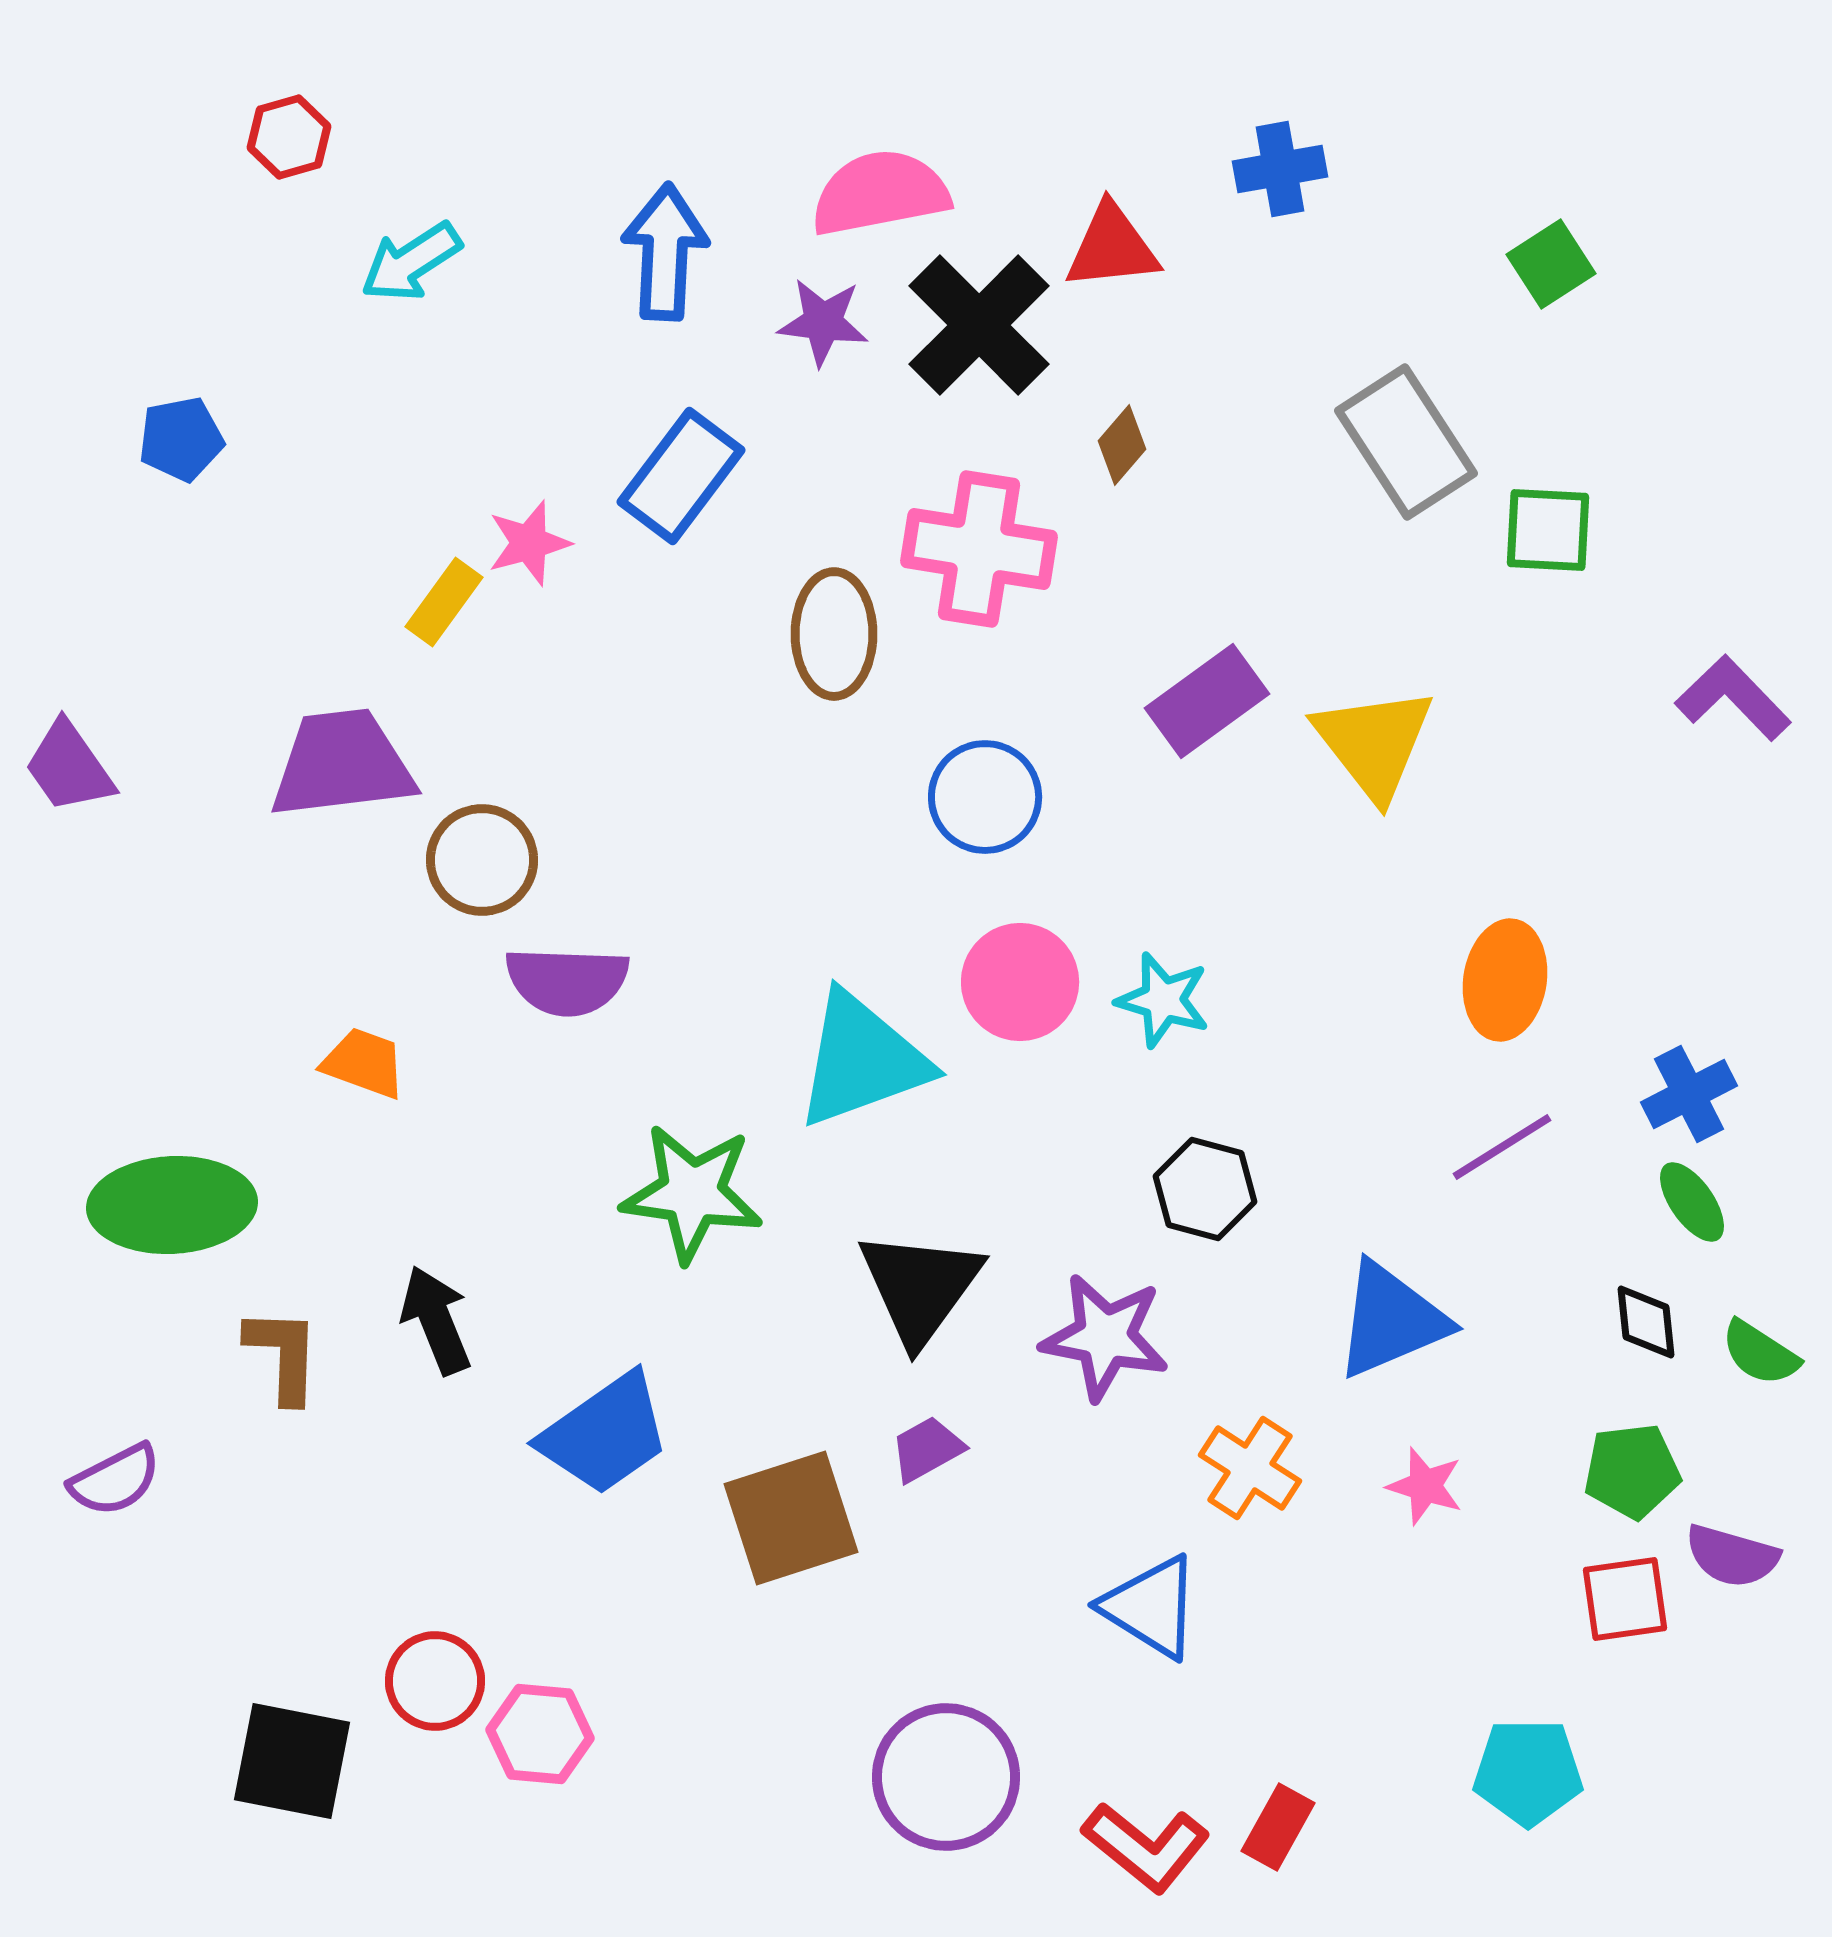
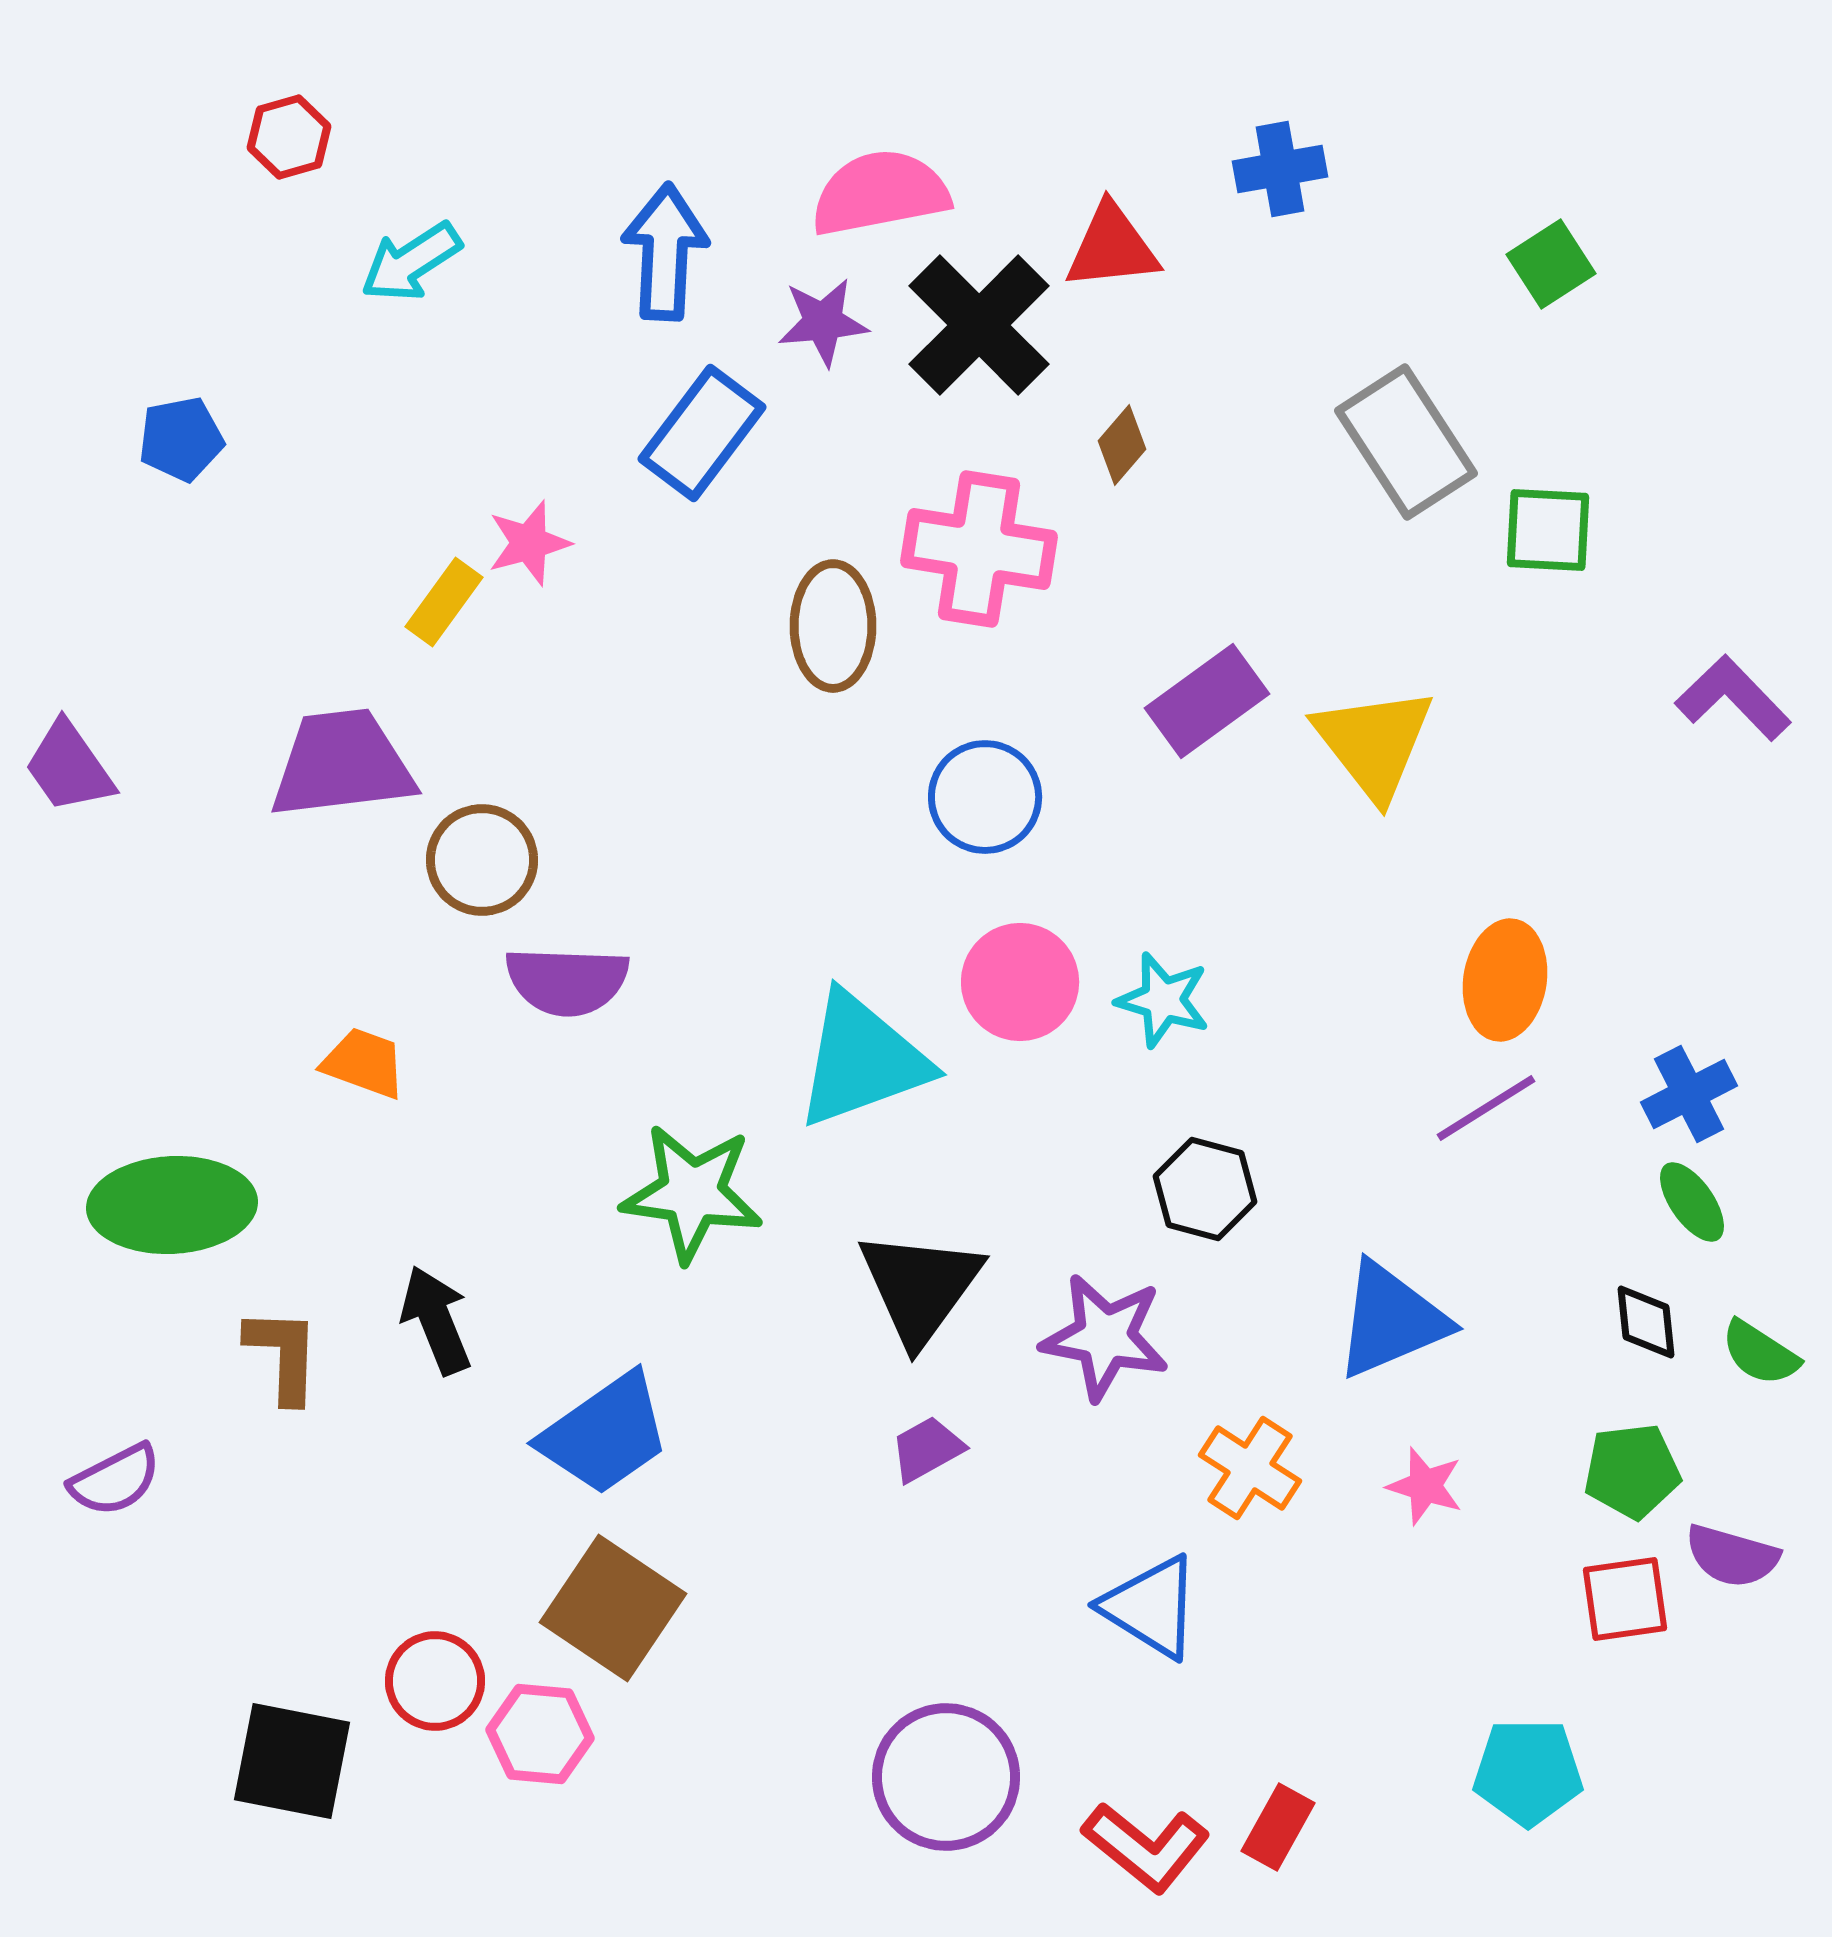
purple star at (823, 322): rotated 12 degrees counterclockwise
blue rectangle at (681, 476): moved 21 px right, 43 px up
brown ellipse at (834, 634): moved 1 px left, 8 px up
purple line at (1502, 1147): moved 16 px left, 39 px up
brown square at (791, 1518): moved 178 px left, 90 px down; rotated 38 degrees counterclockwise
